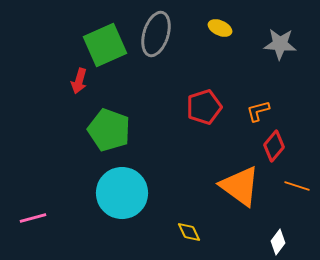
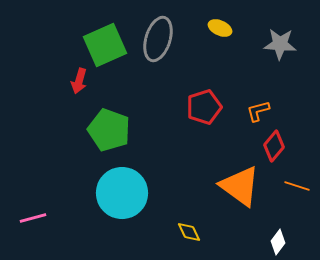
gray ellipse: moved 2 px right, 5 px down
